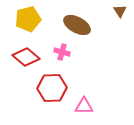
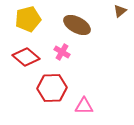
brown triangle: rotated 24 degrees clockwise
pink cross: rotated 14 degrees clockwise
